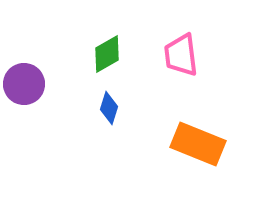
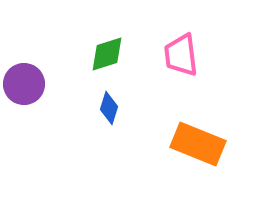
green diamond: rotated 12 degrees clockwise
